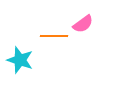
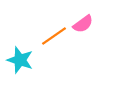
orange line: rotated 36 degrees counterclockwise
